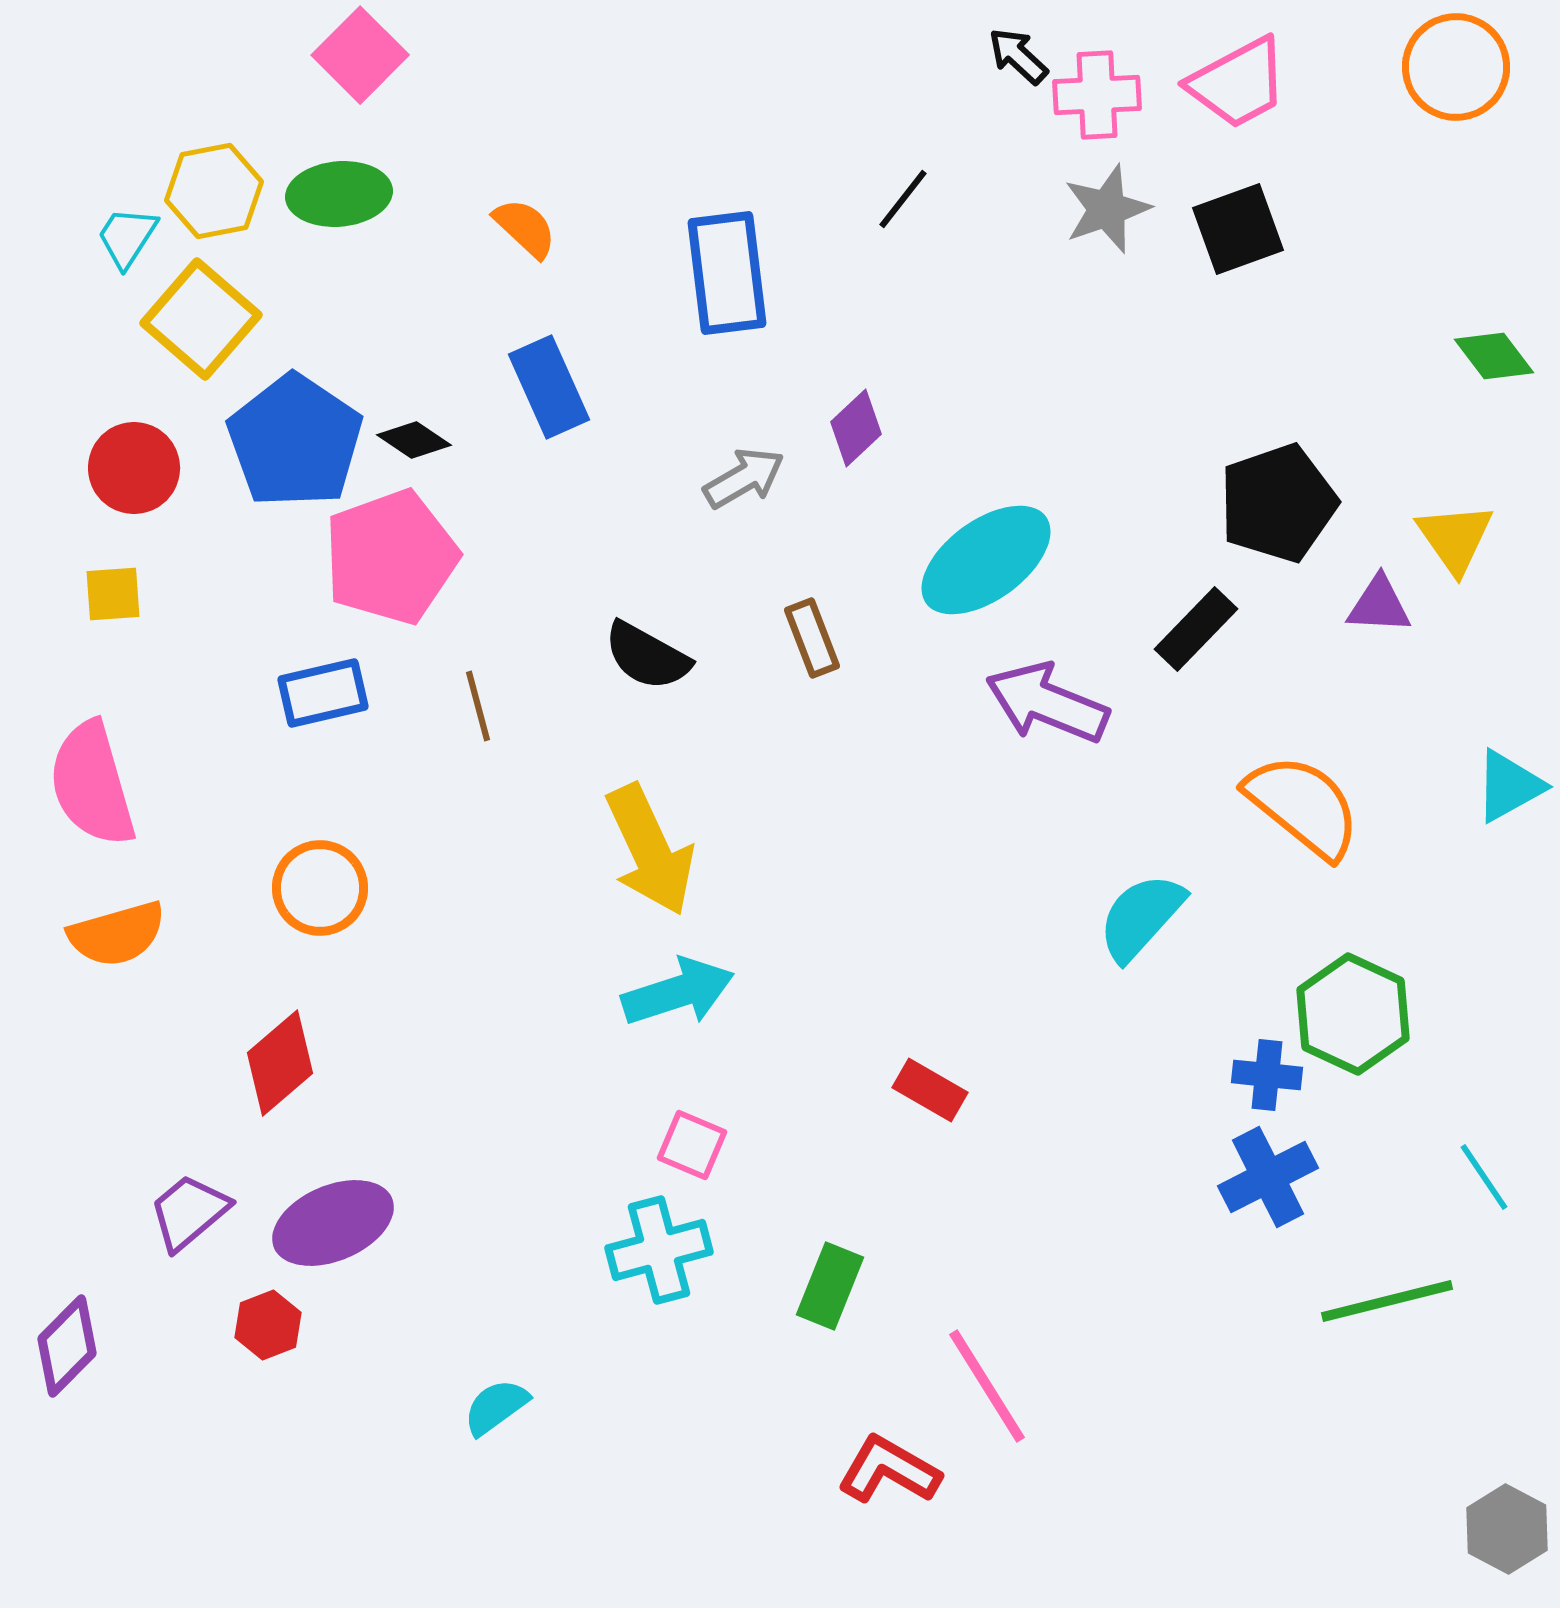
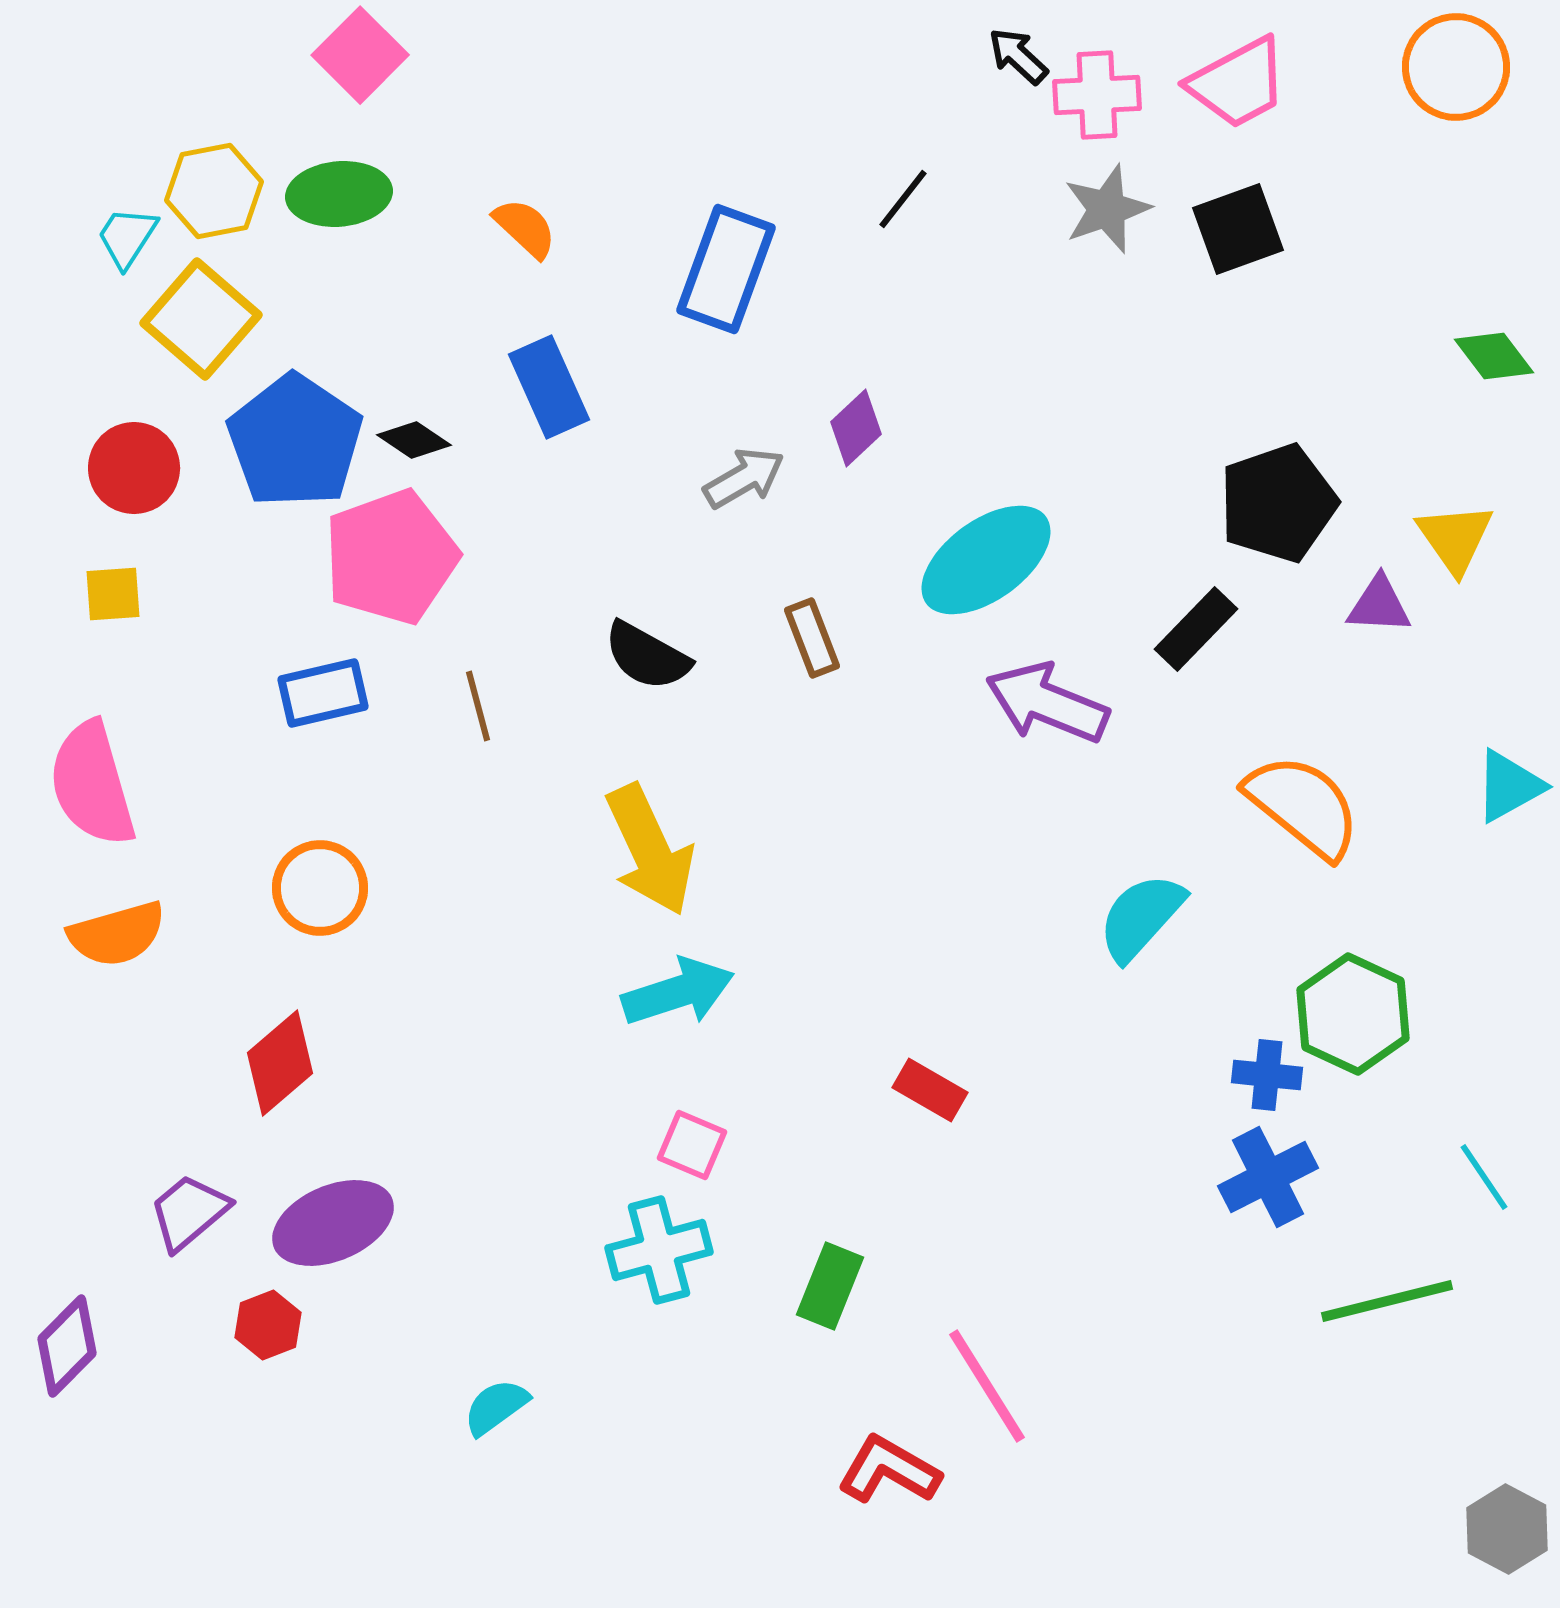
blue rectangle at (727, 273): moved 1 px left, 4 px up; rotated 27 degrees clockwise
